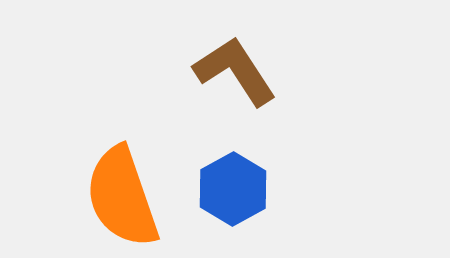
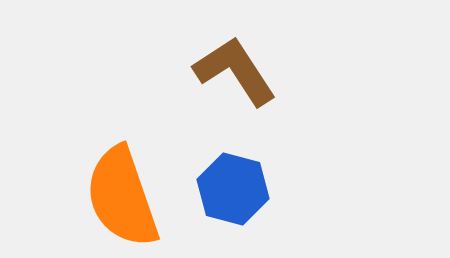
blue hexagon: rotated 16 degrees counterclockwise
